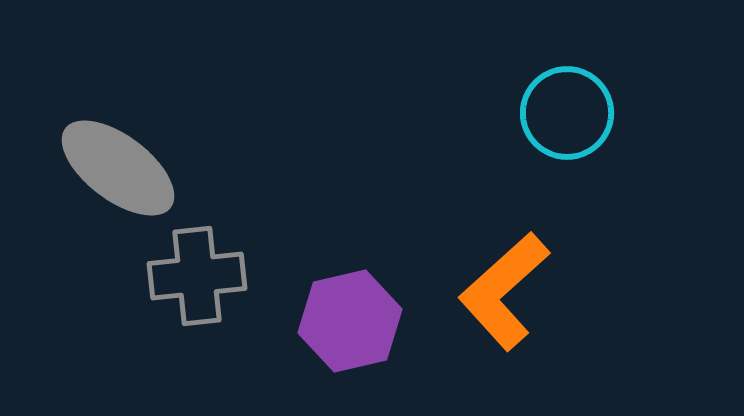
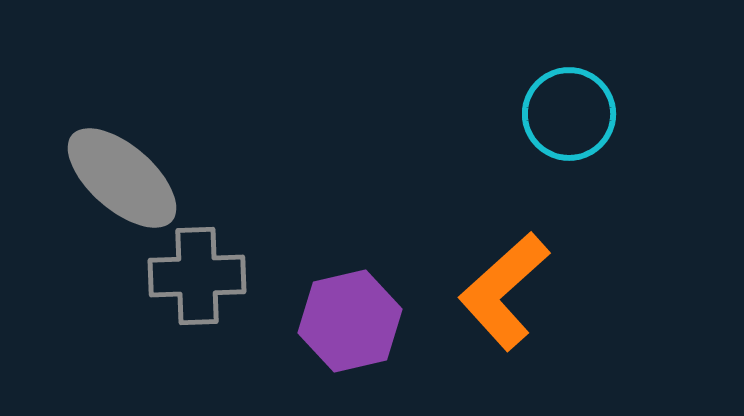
cyan circle: moved 2 px right, 1 px down
gray ellipse: moved 4 px right, 10 px down; rotated 4 degrees clockwise
gray cross: rotated 4 degrees clockwise
